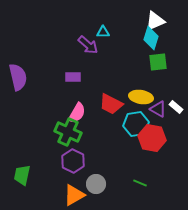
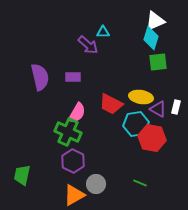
purple semicircle: moved 22 px right
white rectangle: rotated 64 degrees clockwise
